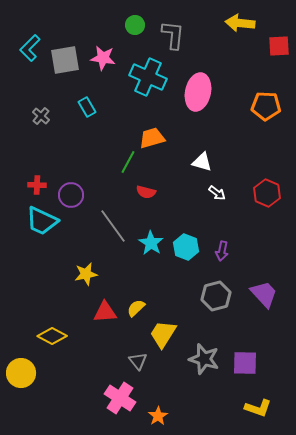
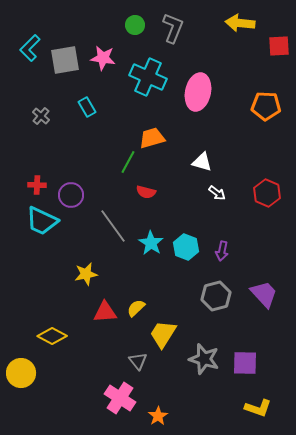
gray L-shape: moved 7 px up; rotated 16 degrees clockwise
